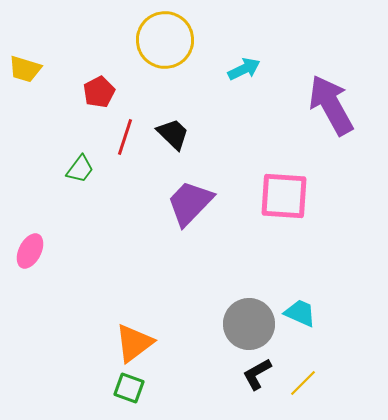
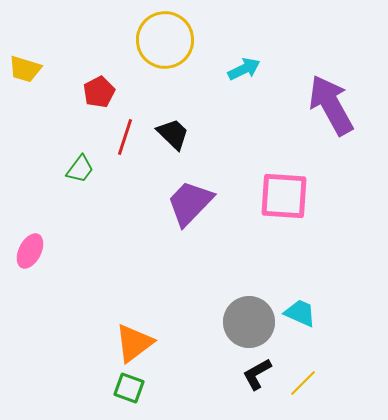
gray circle: moved 2 px up
